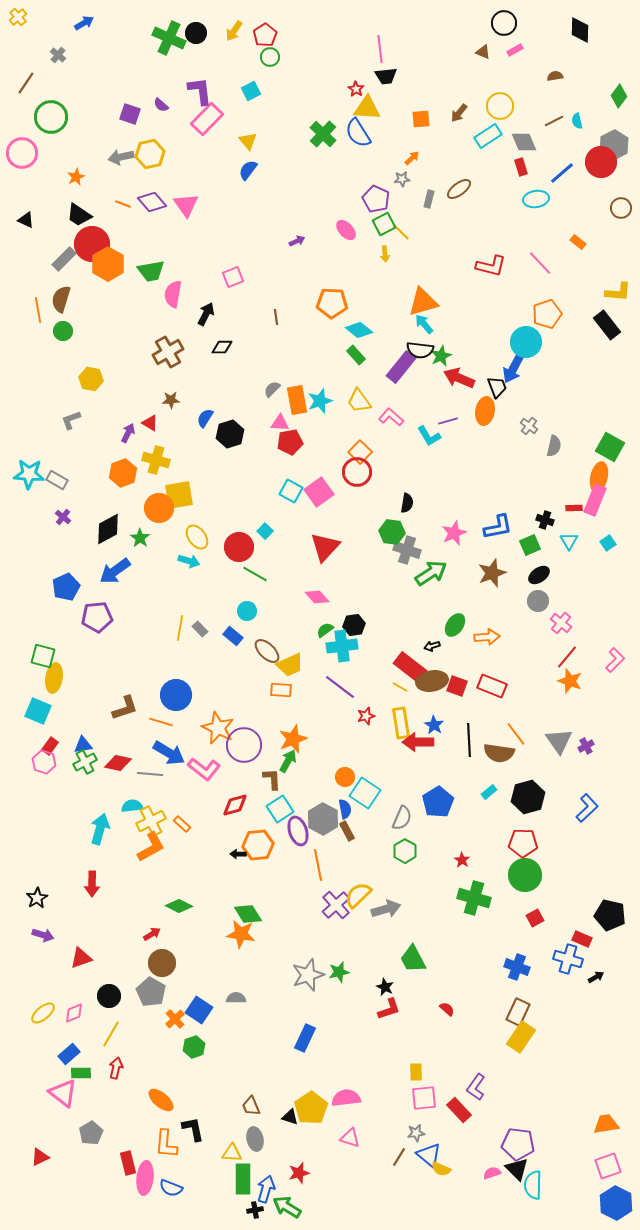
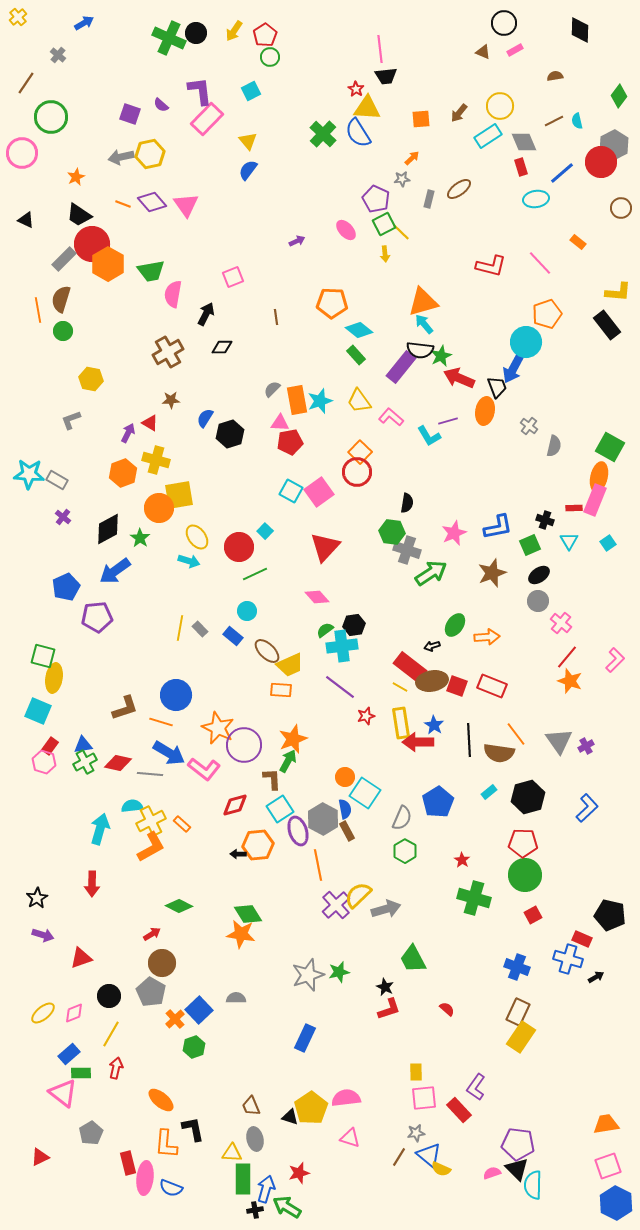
green line at (255, 574): rotated 55 degrees counterclockwise
red square at (535, 918): moved 2 px left, 3 px up
blue square at (199, 1010): rotated 12 degrees clockwise
